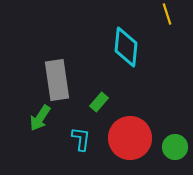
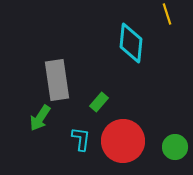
cyan diamond: moved 5 px right, 4 px up
red circle: moved 7 px left, 3 px down
